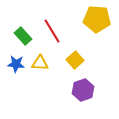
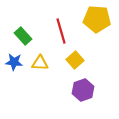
red line: moved 9 px right; rotated 15 degrees clockwise
blue star: moved 2 px left, 2 px up
